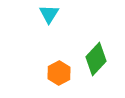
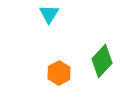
green diamond: moved 6 px right, 2 px down
